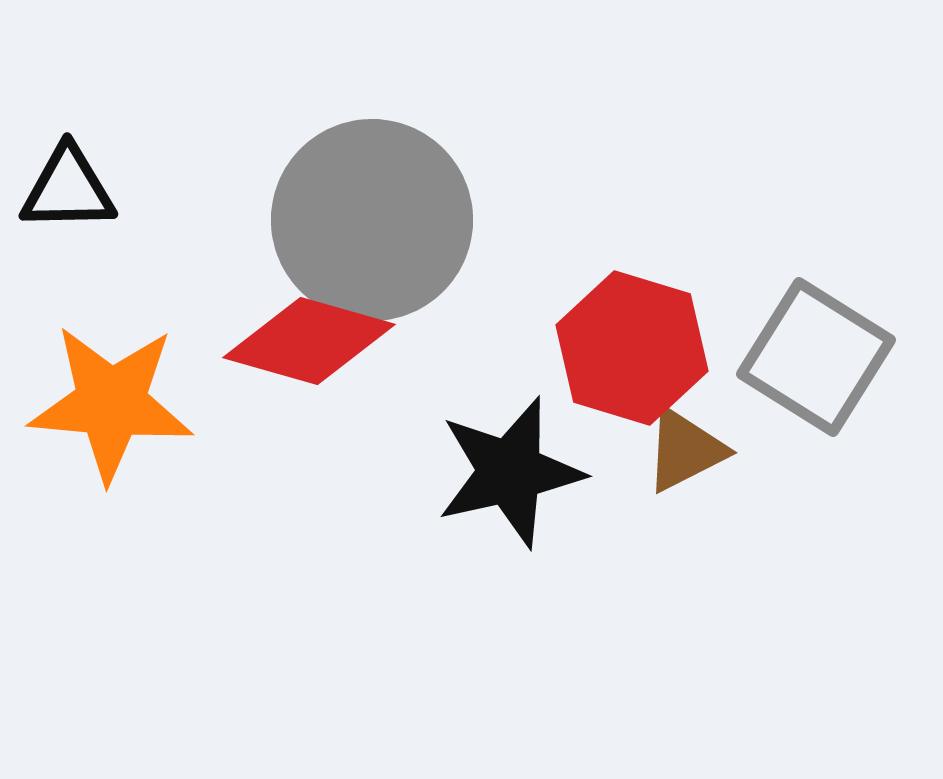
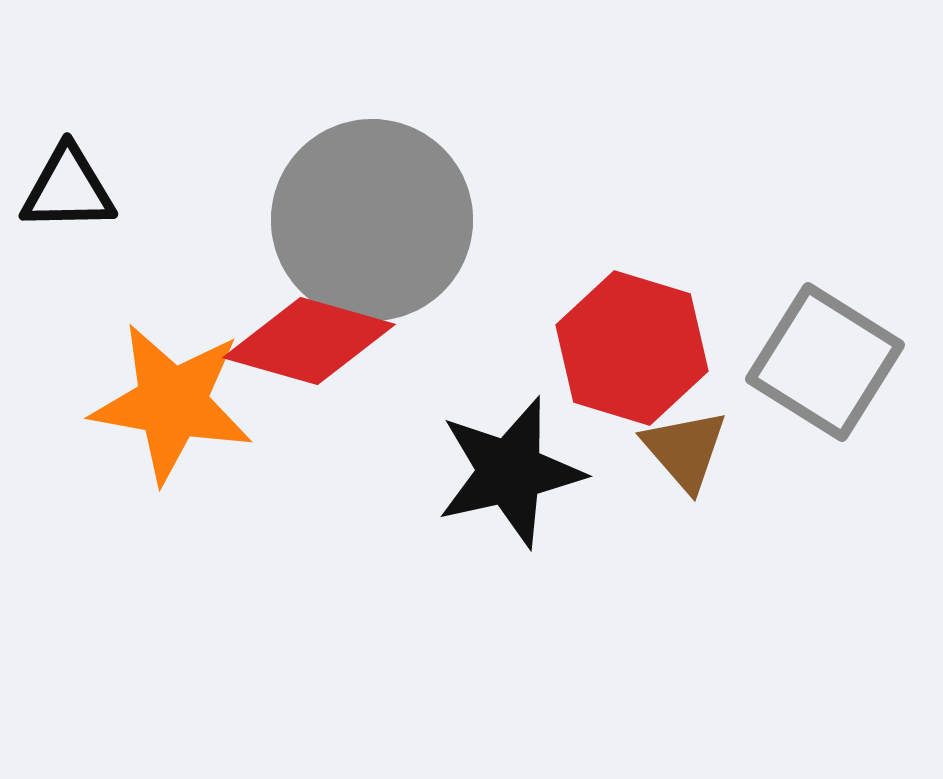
gray square: moved 9 px right, 5 px down
orange star: moved 61 px right; rotated 5 degrees clockwise
brown triangle: rotated 44 degrees counterclockwise
